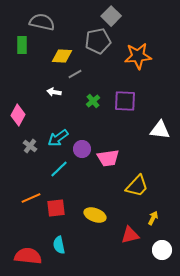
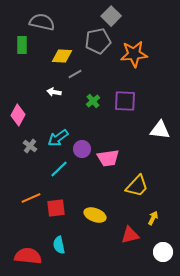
orange star: moved 4 px left, 2 px up
white circle: moved 1 px right, 2 px down
